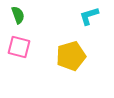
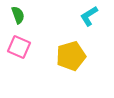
cyan L-shape: rotated 15 degrees counterclockwise
pink square: rotated 10 degrees clockwise
